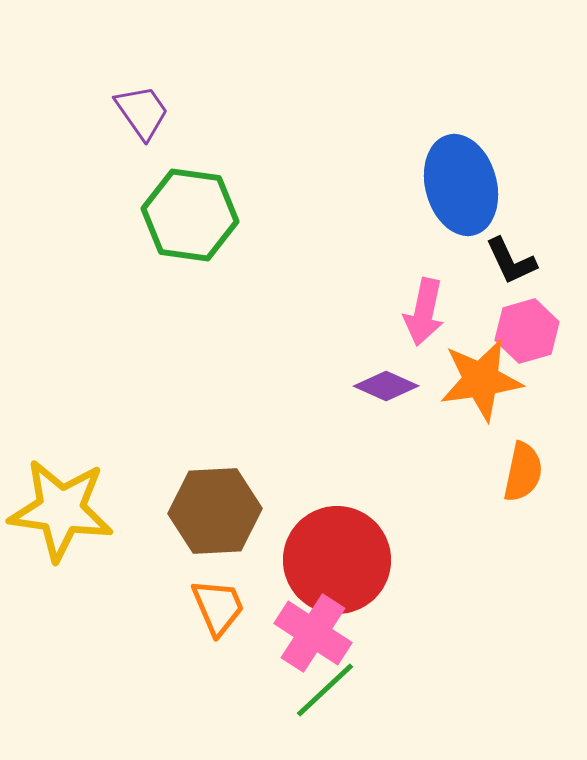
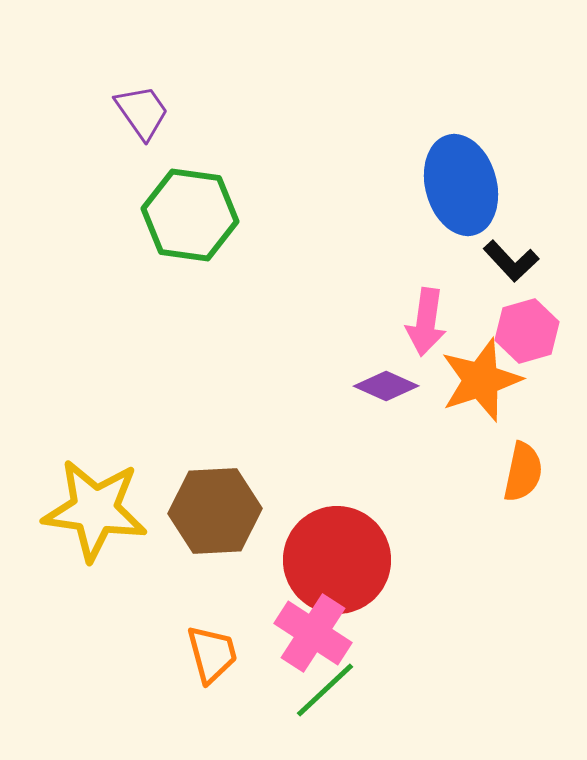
black L-shape: rotated 18 degrees counterclockwise
pink arrow: moved 2 px right, 10 px down; rotated 4 degrees counterclockwise
orange star: rotated 10 degrees counterclockwise
yellow star: moved 34 px right
orange trapezoid: moved 6 px left, 47 px down; rotated 8 degrees clockwise
